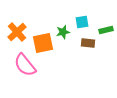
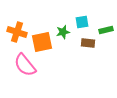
orange cross: rotated 30 degrees counterclockwise
orange square: moved 1 px left, 1 px up
